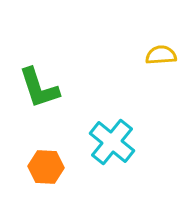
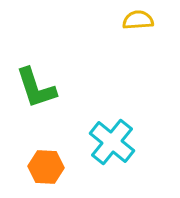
yellow semicircle: moved 23 px left, 35 px up
green L-shape: moved 3 px left
